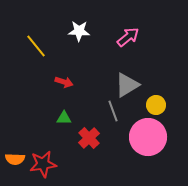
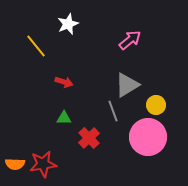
white star: moved 11 px left, 7 px up; rotated 25 degrees counterclockwise
pink arrow: moved 2 px right, 3 px down
orange semicircle: moved 5 px down
